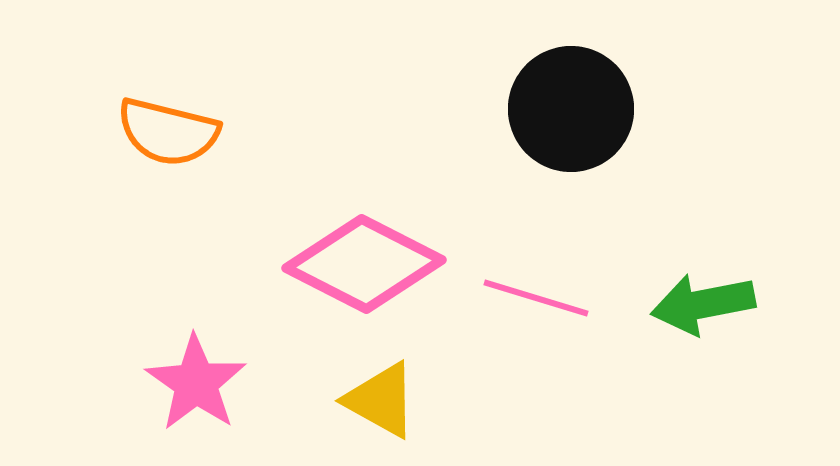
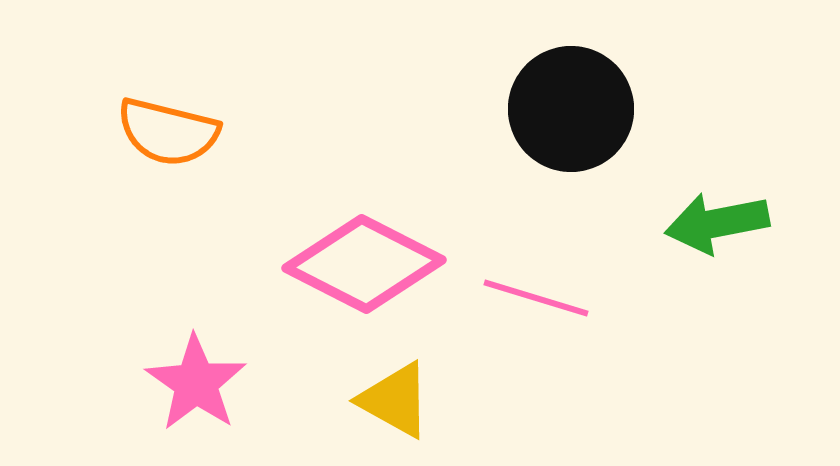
green arrow: moved 14 px right, 81 px up
yellow triangle: moved 14 px right
